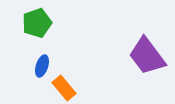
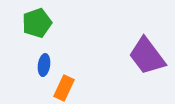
blue ellipse: moved 2 px right, 1 px up; rotated 10 degrees counterclockwise
orange rectangle: rotated 65 degrees clockwise
